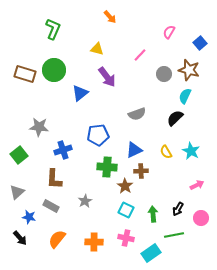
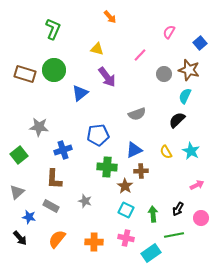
black semicircle at (175, 118): moved 2 px right, 2 px down
gray star at (85, 201): rotated 24 degrees counterclockwise
